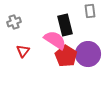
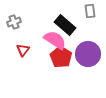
black rectangle: rotated 35 degrees counterclockwise
red triangle: moved 1 px up
red pentagon: moved 5 px left, 1 px down
